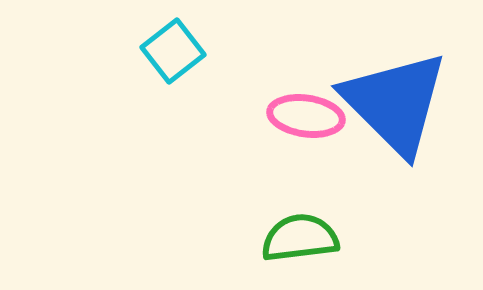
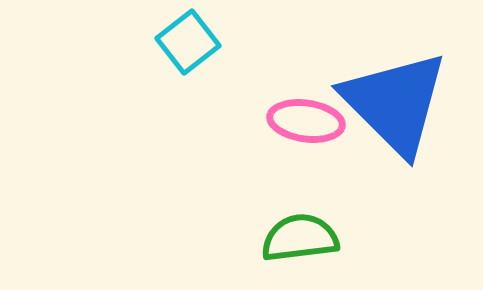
cyan square: moved 15 px right, 9 px up
pink ellipse: moved 5 px down
